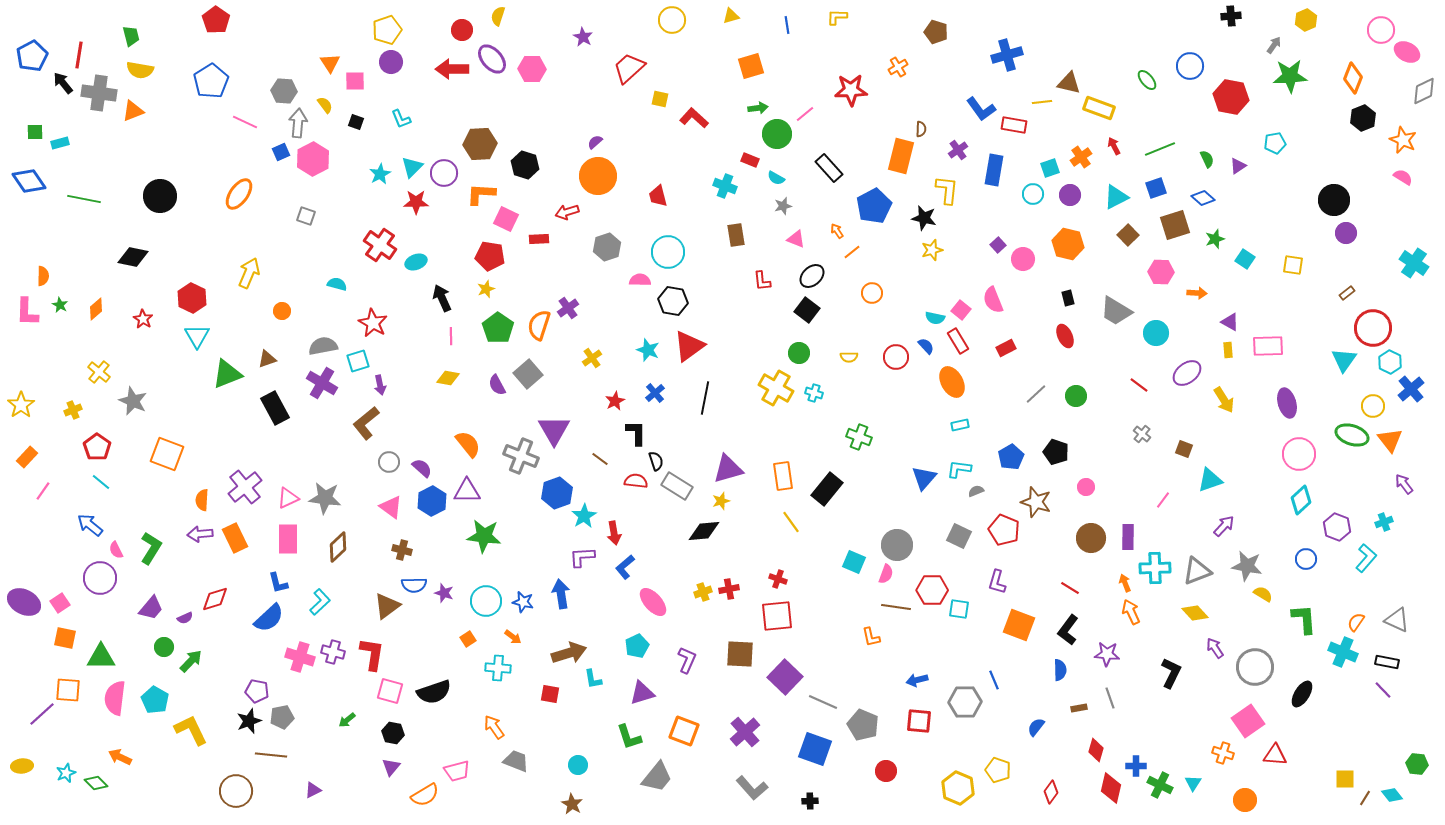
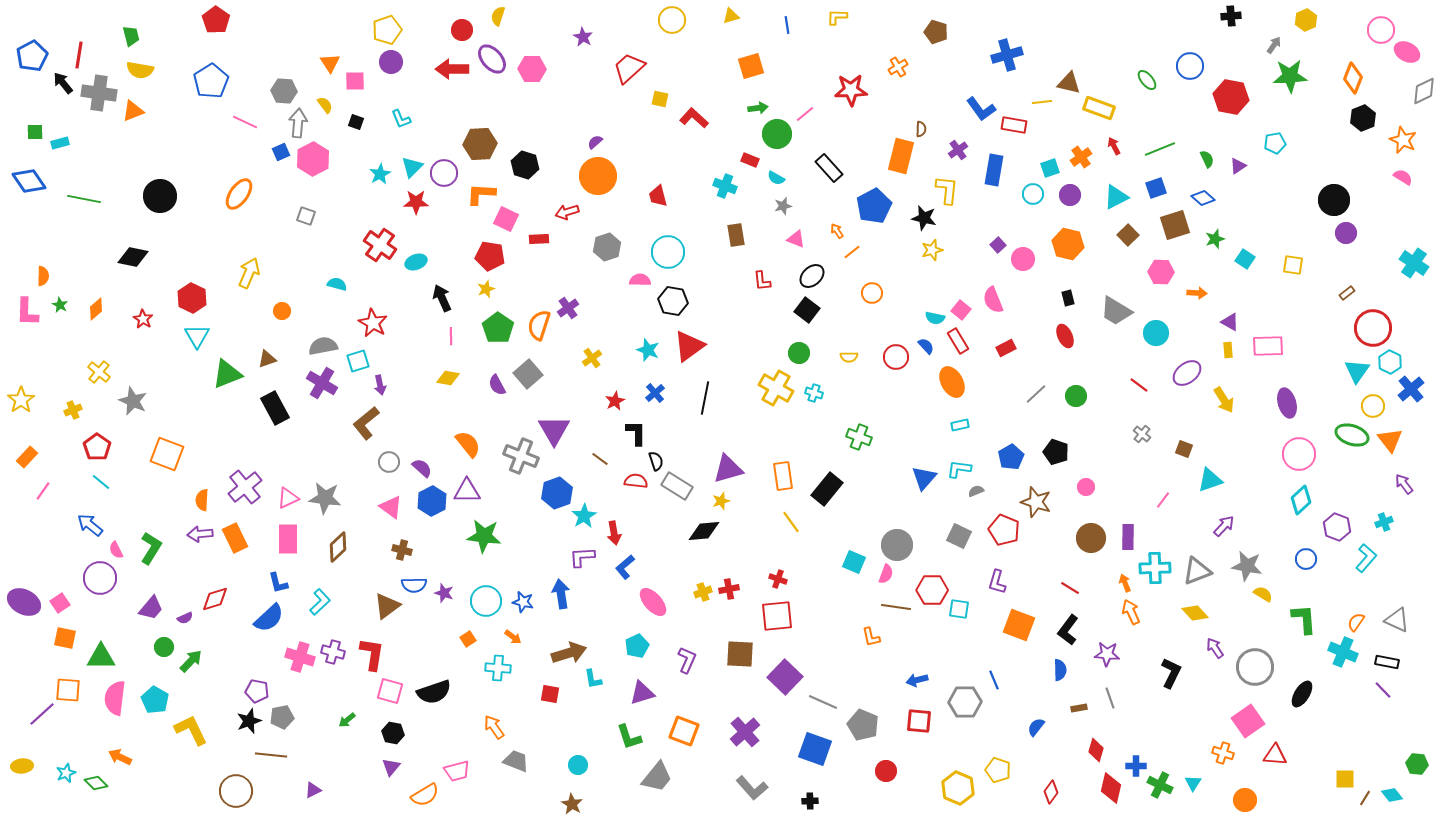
cyan triangle at (1344, 360): moved 13 px right, 11 px down
yellow star at (21, 405): moved 5 px up
